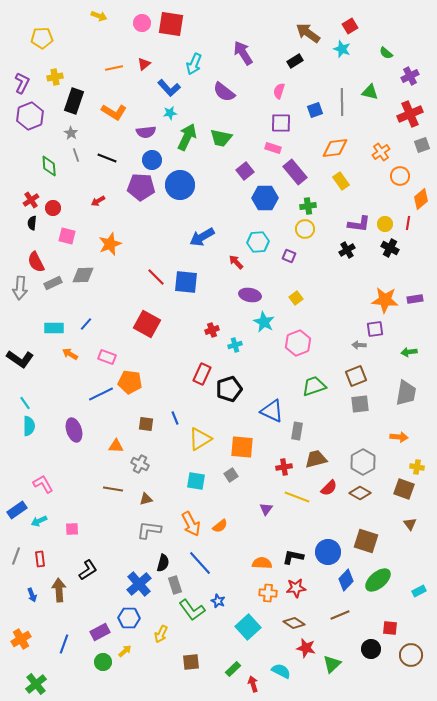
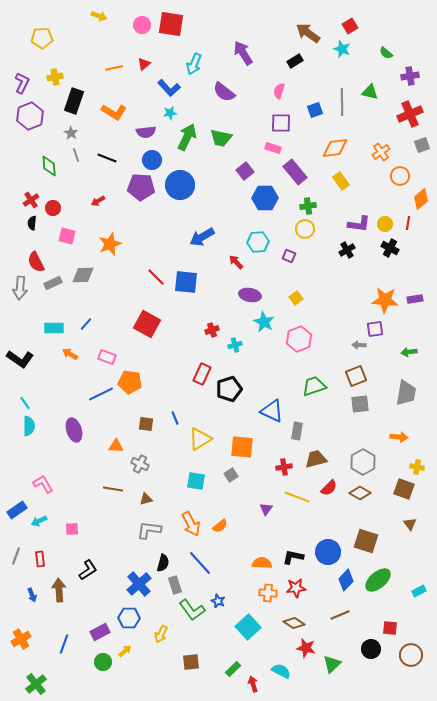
pink circle at (142, 23): moved 2 px down
purple cross at (410, 76): rotated 18 degrees clockwise
pink hexagon at (298, 343): moved 1 px right, 4 px up
